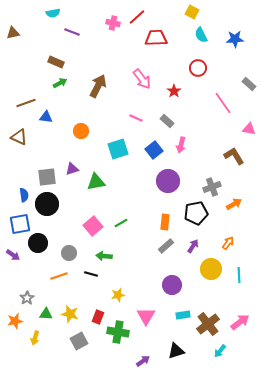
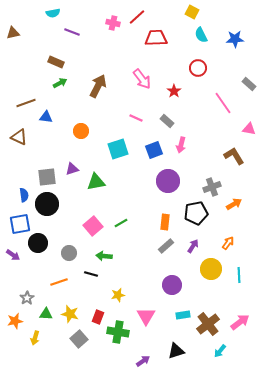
blue square at (154, 150): rotated 18 degrees clockwise
orange line at (59, 276): moved 6 px down
gray square at (79, 341): moved 2 px up; rotated 12 degrees counterclockwise
